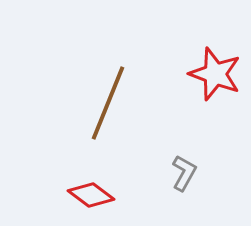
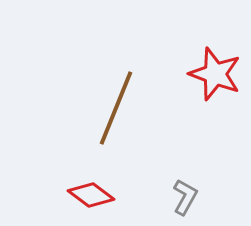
brown line: moved 8 px right, 5 px down
gray L-shape: moved 1 px right, 24 px down
